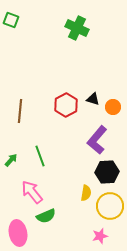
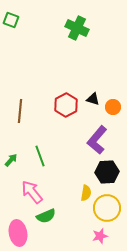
yellow circle: moved 3 px left, 2 px down
